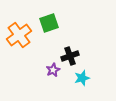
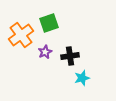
orange cross: moved 2 px right
black cross: rotated 12 degrees clockwise
purple star: moved 8 px left, 18 px up
